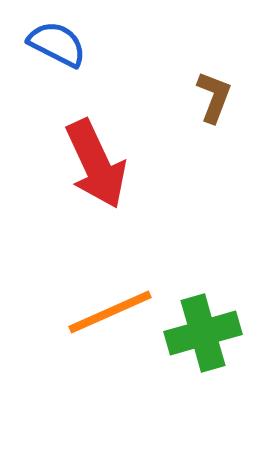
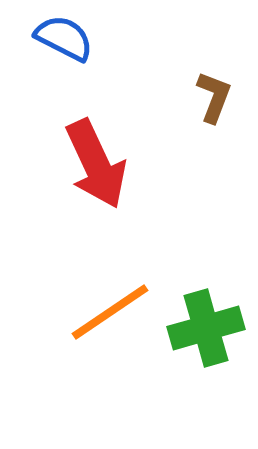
blue semicircle: moved 7 px right, 6 px up
orange line: rotated 10 degrees counterclockwise
green cross: moved 3 px right, 5 px up
